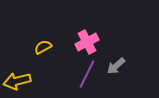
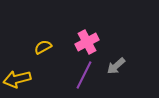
purple line: moved 3 px left, 1 px down
yellow arrow: moved 2 px up
